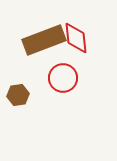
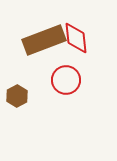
red circle: moved 3 px right, 2 px down
brown hexagon: moved 1 px left, 1 px down; rotated 20 degrees counterclockwise
